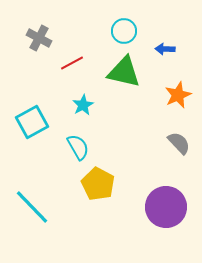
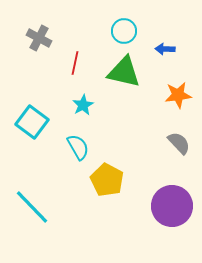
red line: moved 3 px right; rotated 50 degrees counterclockwise
orange star: rotated 16 degrees clockwise
cyan square: rotated 24 degrees counterclockwise
yellow pentagon: moved 9 px right, 4 px up
purple circle: moved 6 px right, 1 px up
